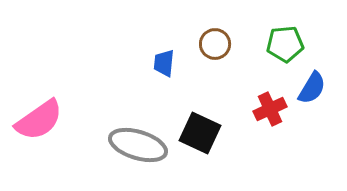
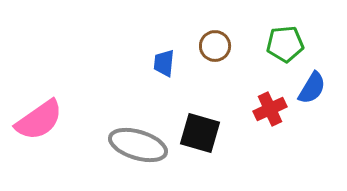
brown circle: moved 2 px down
black square: rotated 9 degrees counterclockwise
